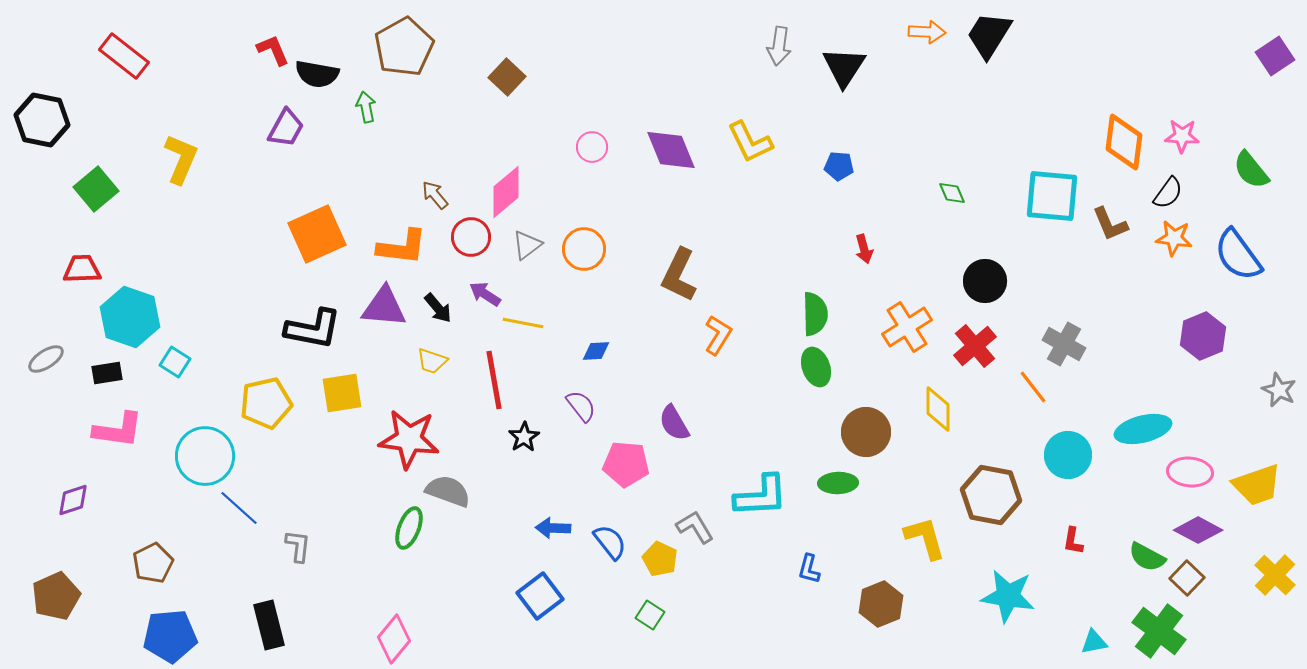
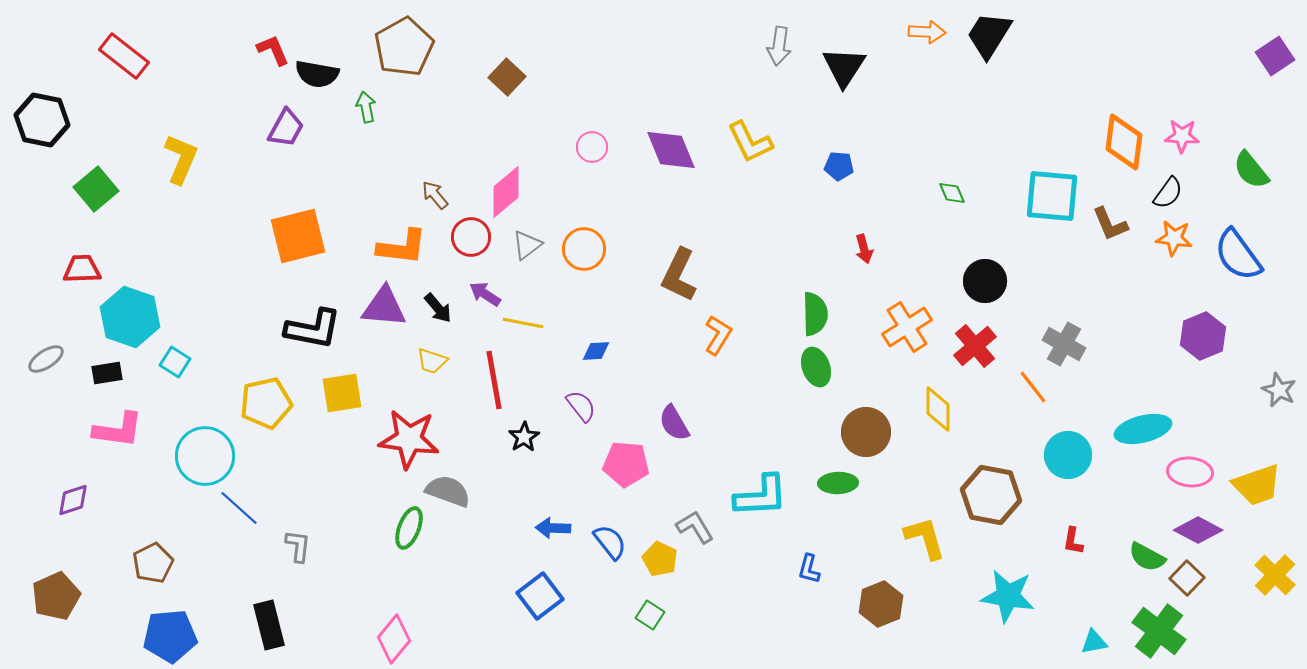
orange square at (317, 234): moved 19 px left, 2 px down; rotated 10 degrees clockwise
